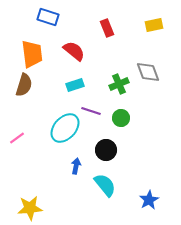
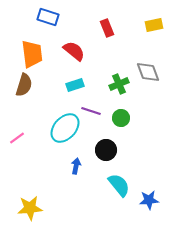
cyan semicircle: moved 14 px right
blue star: rotated 24 degrees clockwise
